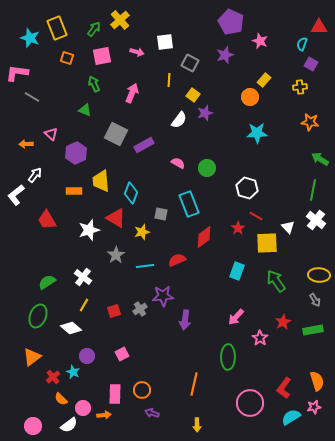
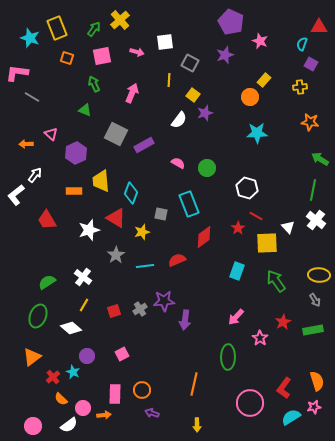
purple star at (163, 296): moved 1 px right, 5 px down
